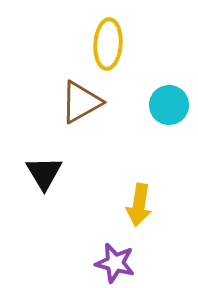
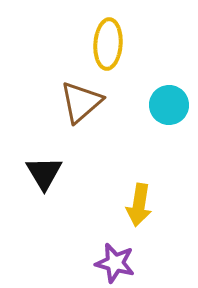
brown triangle: rotated 12 degrees counterclockwise
